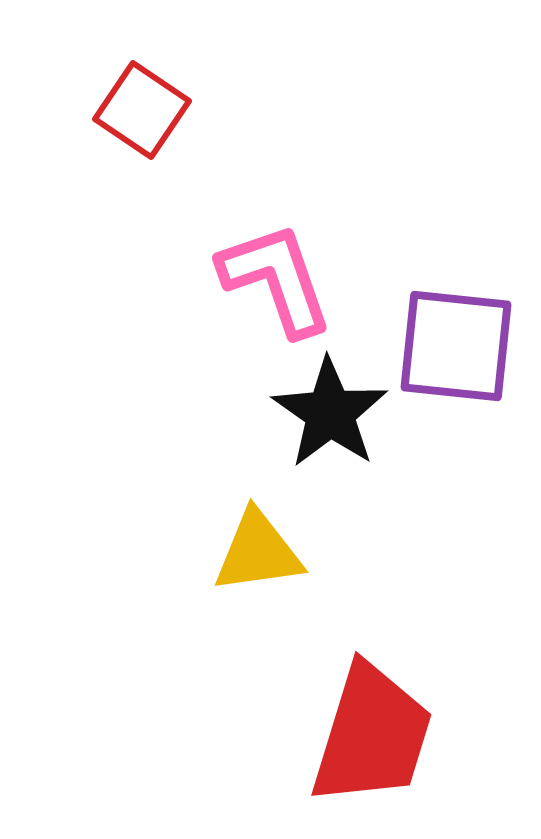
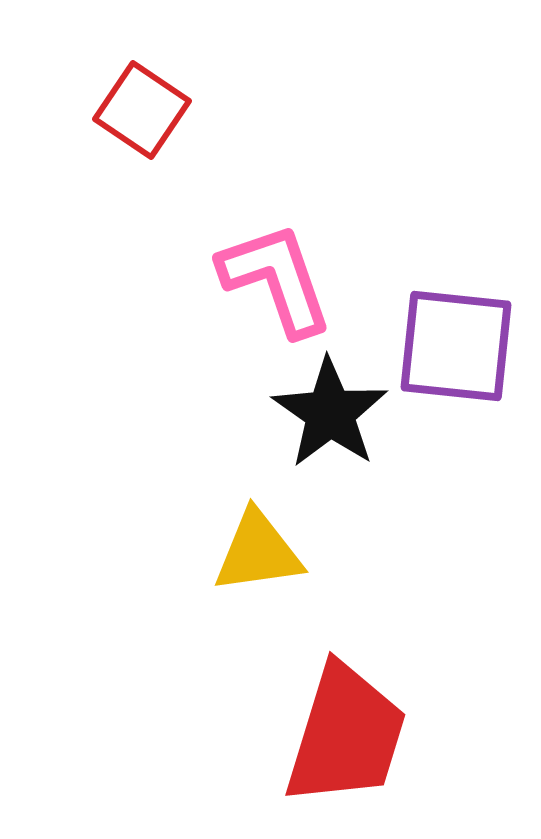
red trapezoid: moved 26 px left
